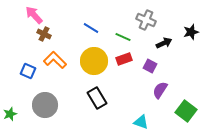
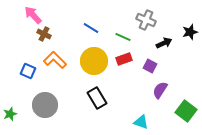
pink arrow: moved 1 px left
black star: moved 1 px left
